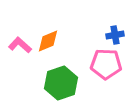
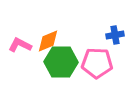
pink L-shape: rotated 15 degrees counterclockwise
pink pentagon: moved 9 px left, 1 px up
green hexagon: moved 21 px up; rotated 20 degrees clockwise
